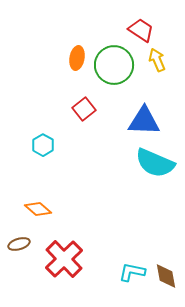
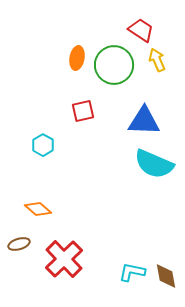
red square: moved 1 px left, 2 px down; rotated 25 degrees clockwise
cyan semicircle: moved 1 px left, 1 px down
